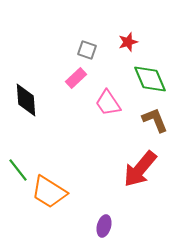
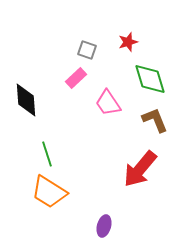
green diamond: rotated 6 degrees clockwise
green line: moved 29 px right, 16 px up; rotated 20 degrees clockwise
